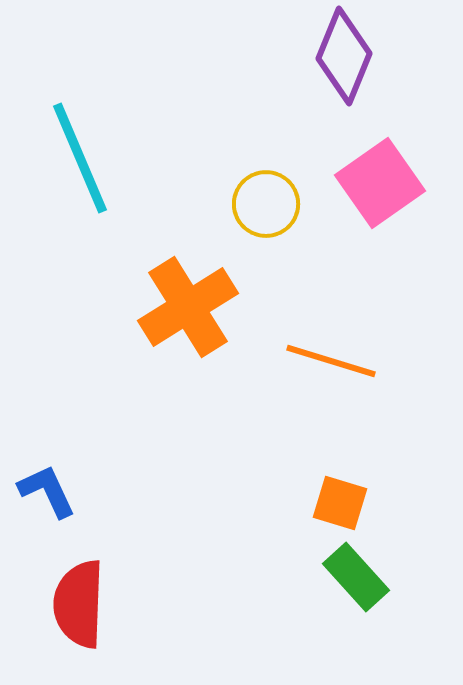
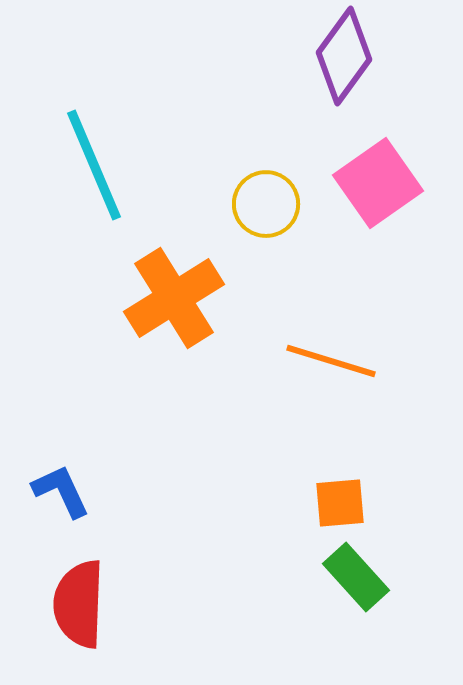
purple diamond: rotated 14 degrees clockwise
cyan line: moved 14 px right, 7 px down
pink square: moved 2 px left
orange cross: moved 14 px left, 9 px up
blue L-shape: moved 14 px right
orange square: rotated 22 degrees counterclockwise
